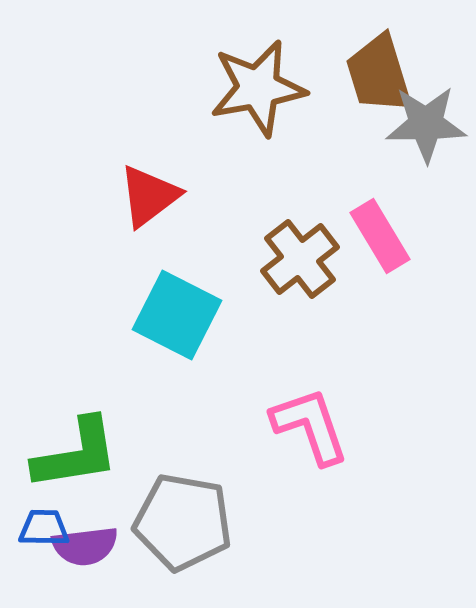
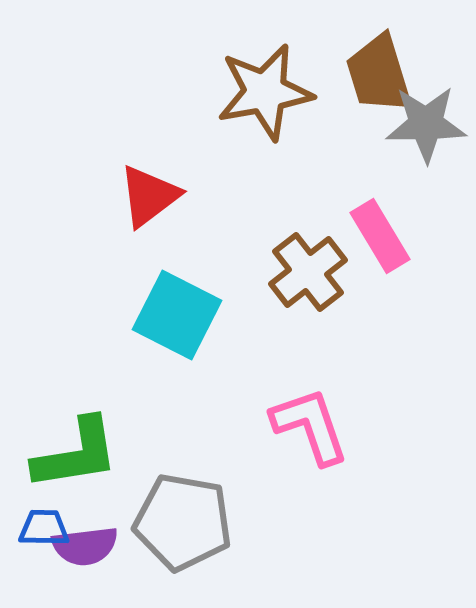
brown star: moved 7 px right, 4 px down
brown cross: moved 8 px right, 13 px down
